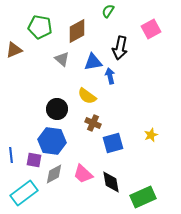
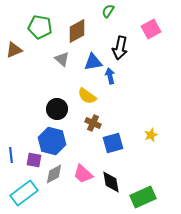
blue hexagon: rotated 8 degrees clockwise
